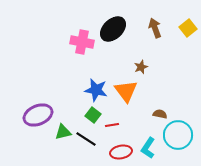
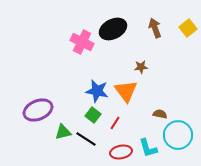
black ellipse: rotated 16 degrees clockwise
pink cross: rotated 15 degrees clockwise
brown star: rotated 16 degrees clockwise
blue star: moved 1 px right, 1 px down
purple ellipse: moved 5 px up
red line: moved 3 px right, 2 px up; rotated 48 degrees counterclockwise
cyan L-shape: rotated 50 degrees counterclockwise
